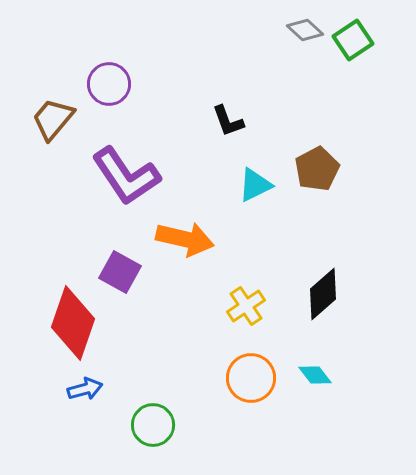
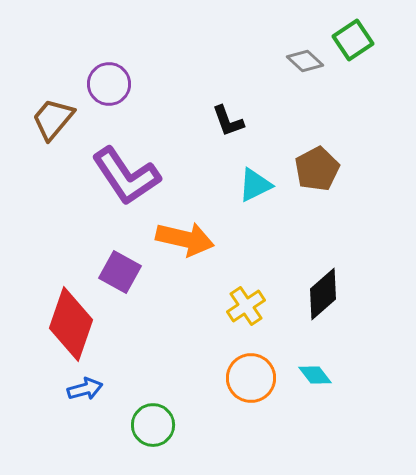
gray diamond: moved 31 px down
red diamond: moved 2 px left, 1 px down
